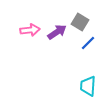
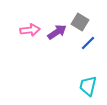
cyan trapezoid: rotated 10 degrees clockwise
